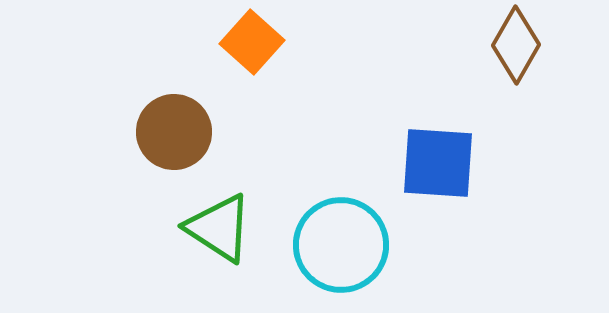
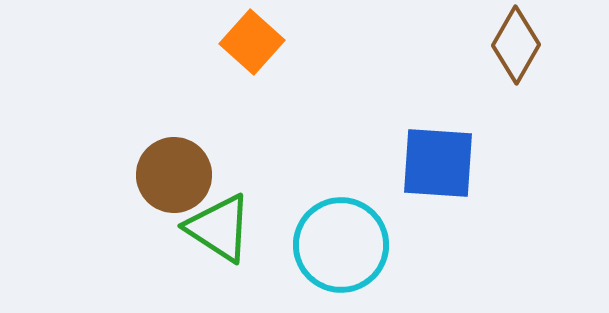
brown circle: moved 43 px down
